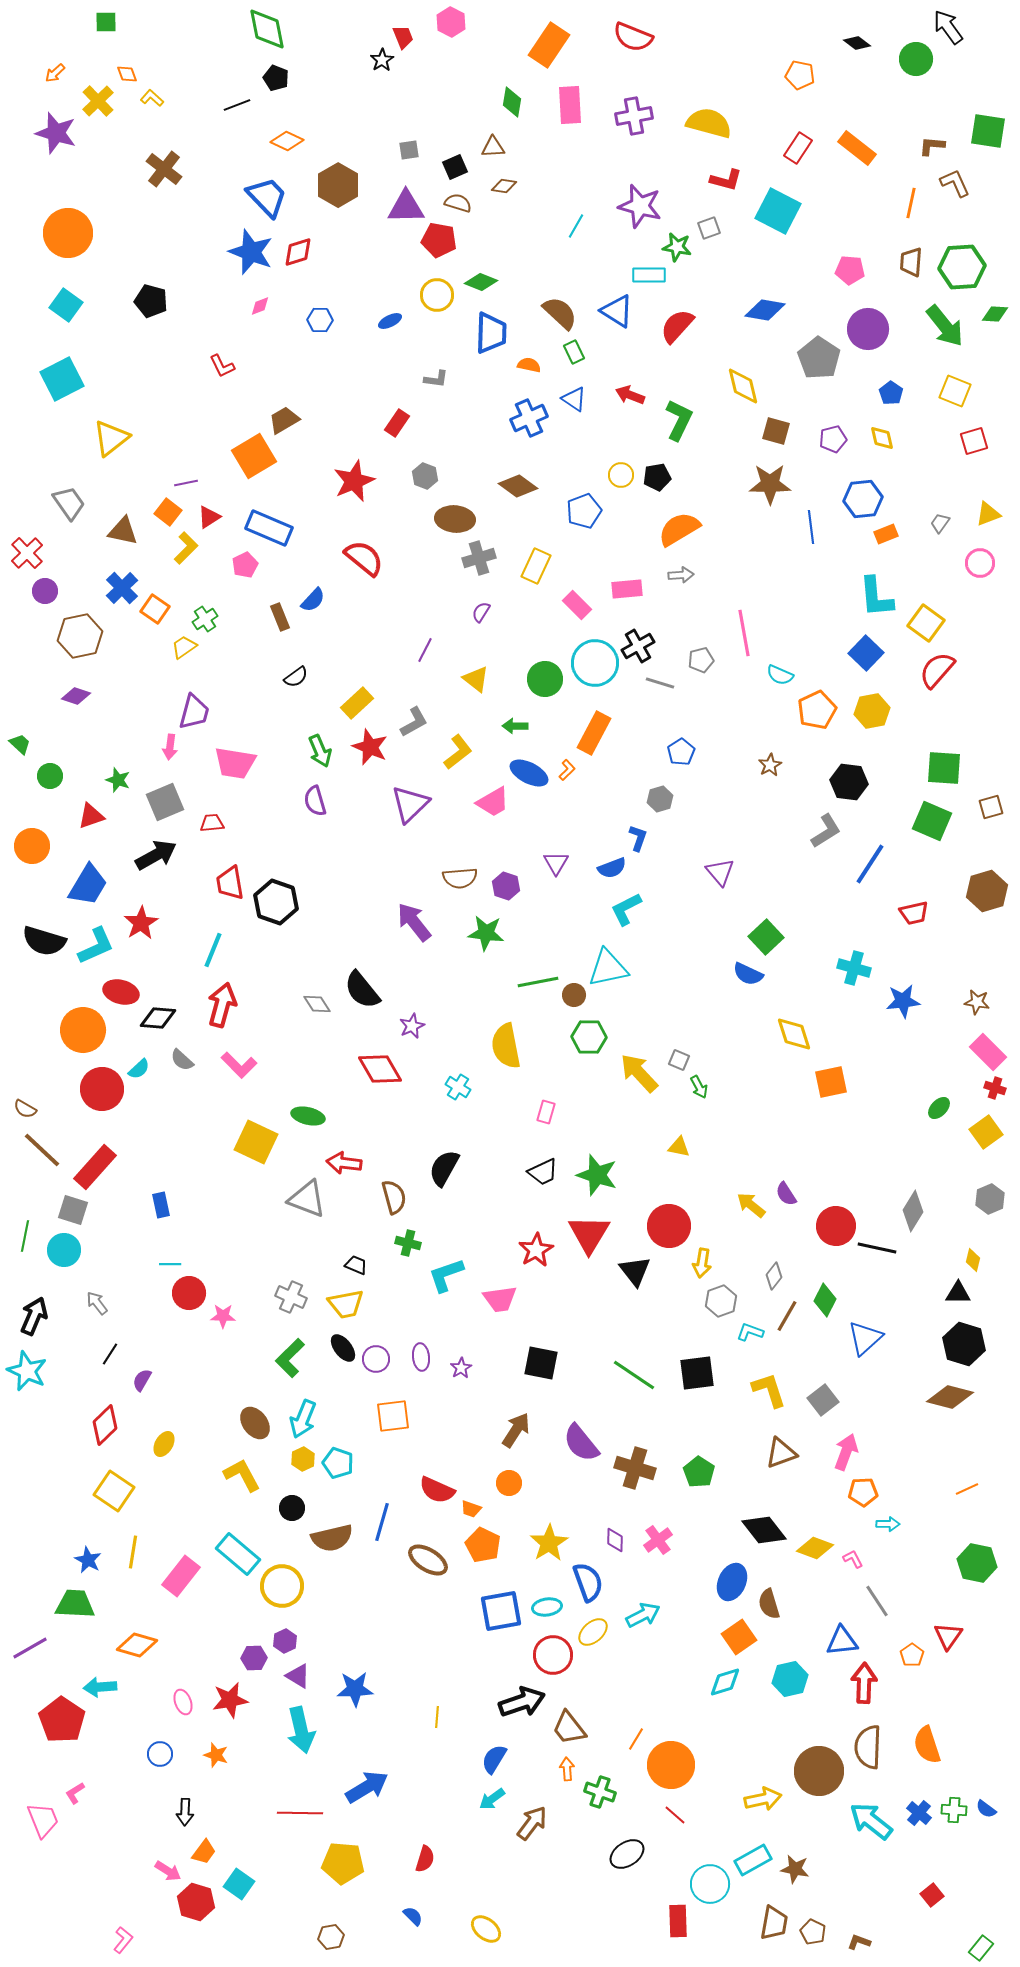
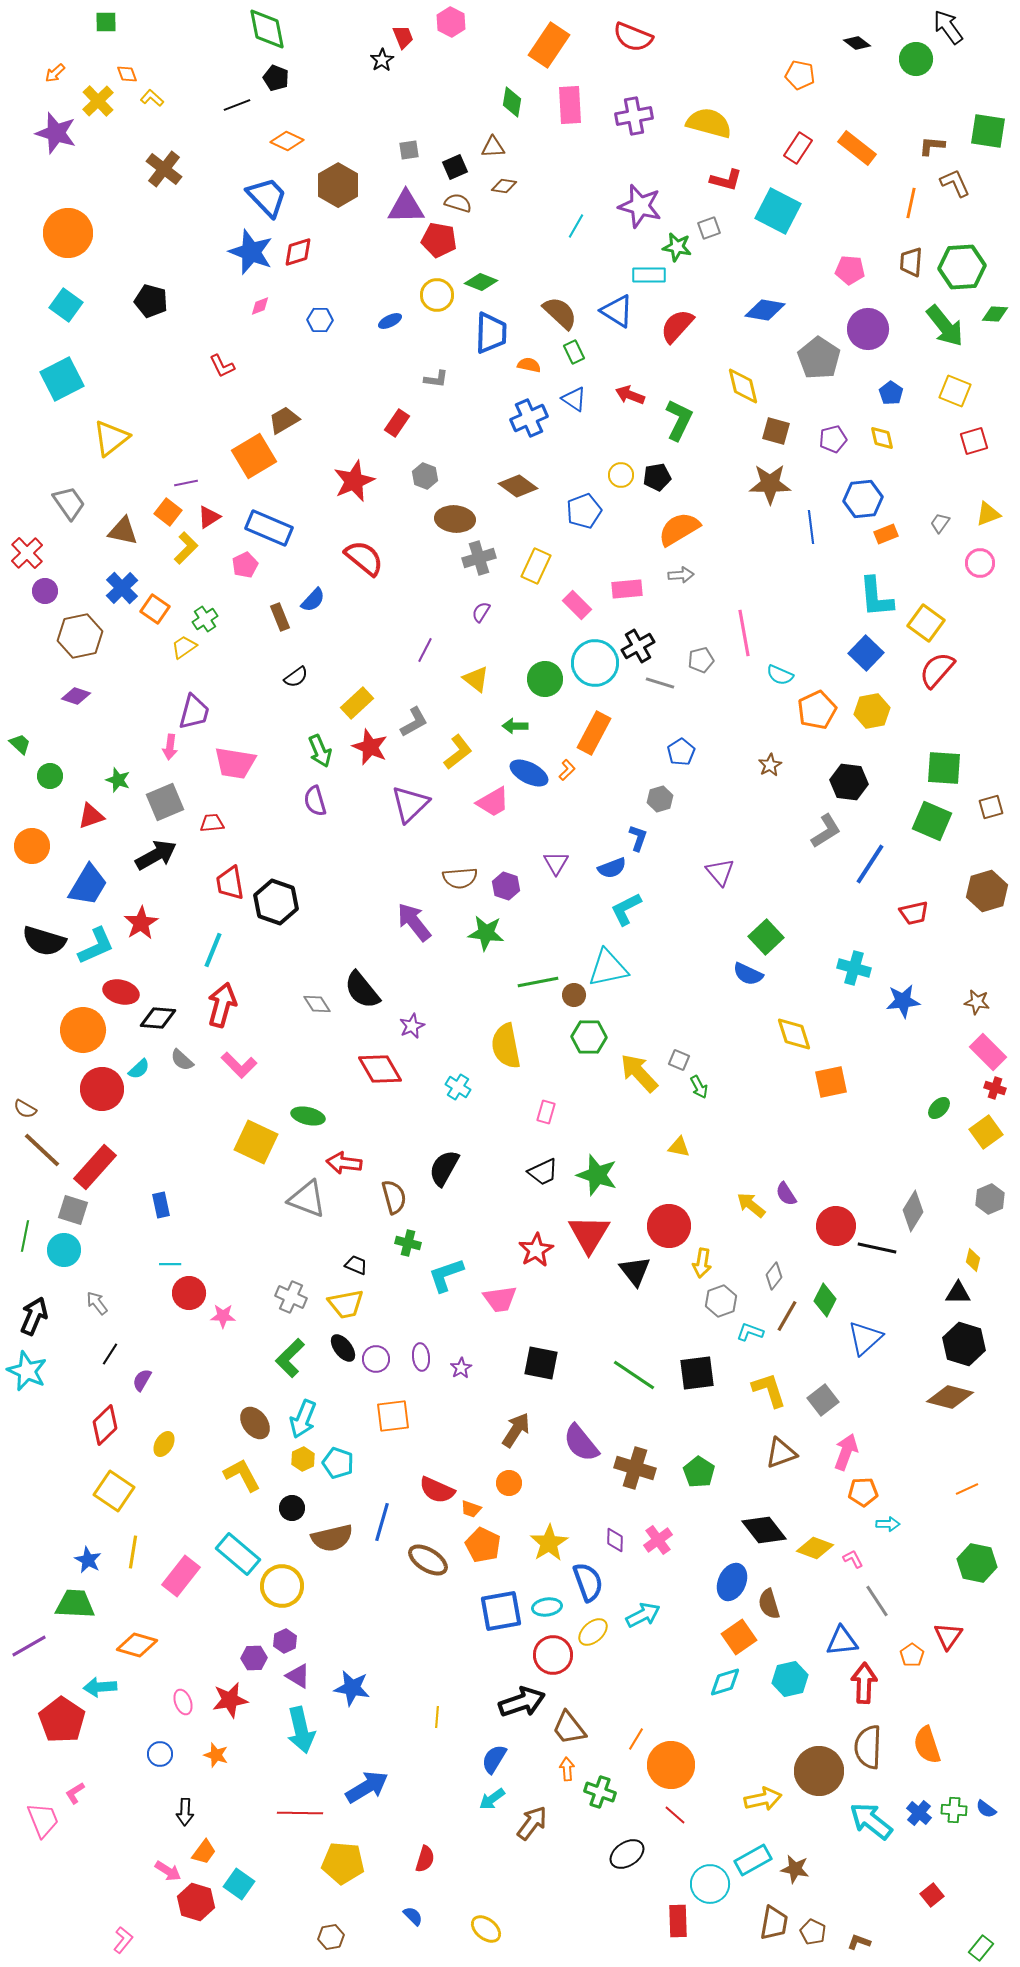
purple line at (30, 1648): moved 1 px left, 2 px up
blue star at (355, 1689): moved 3 px left, 1 px up; rotated 12 degrees clockwise
